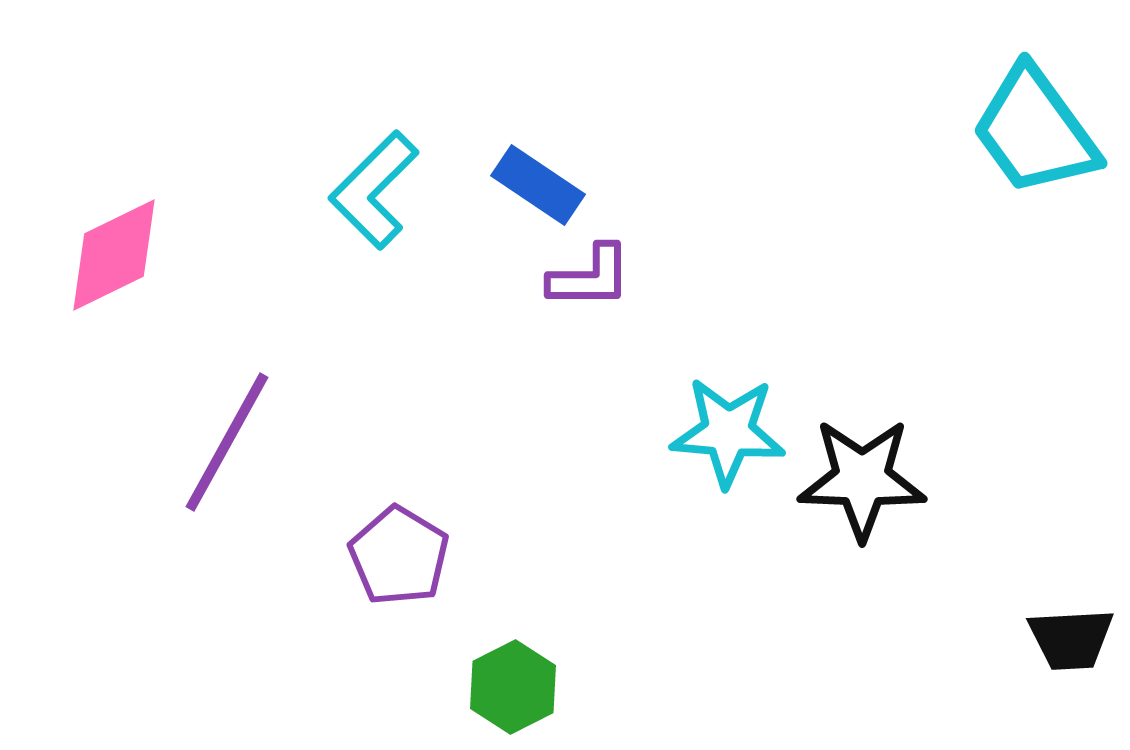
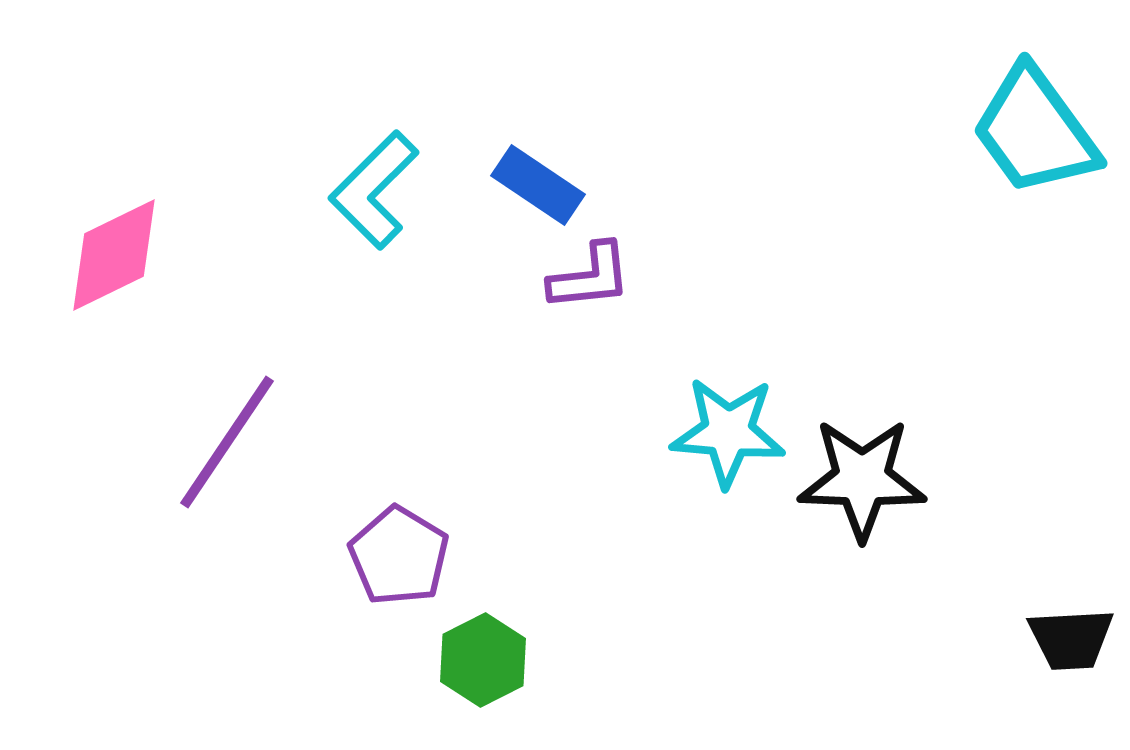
purple L-shape: rotated 6 degrees counterclockwise
purple line: rotated 5 degrees clockwise
green hexagon: moved 30 px left, 27 px up
